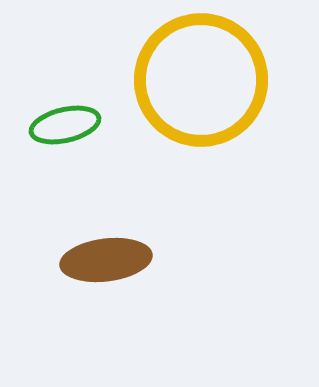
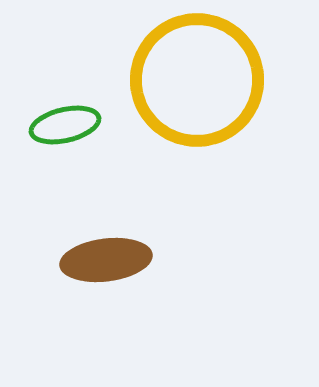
yellow circle: moved 4 px left
